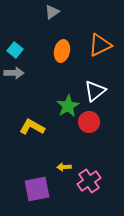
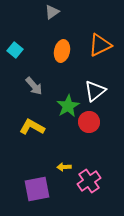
gray arrow: moved 20 px right, 13 px down; rotated 48 degrees clockwise
